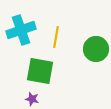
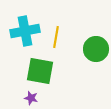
cyan cross: moved 4 px right, 1 px down; rotated 8 degrees clockwise
purple star: moved 1 px left, 1 px up
